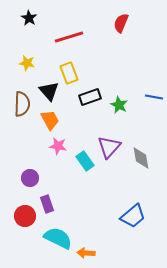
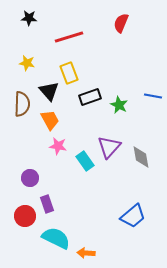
black star: rotated 28 degrees counterclockwise
blue line: moved 1 px left, 1 px up
gray diamond: moved 1 px up
cyan semicircle: moved 2 px left
